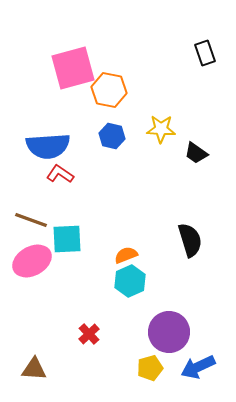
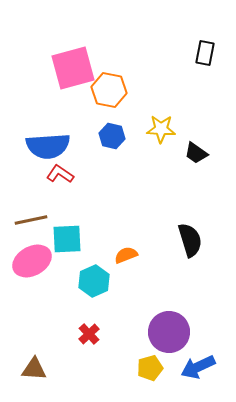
black rectangle: rotated 30 degrees clockwise
brown line: rotated 32 degrees counterclockwise
cyan hexagon: moved 36 px left
